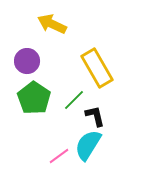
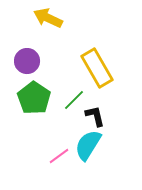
yellow arrow: moved 4 px left, 6 px up
